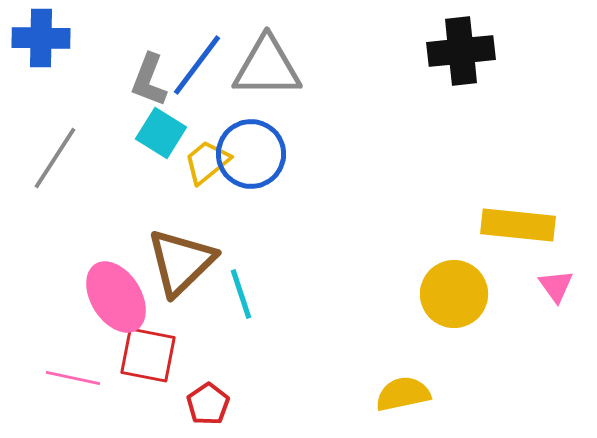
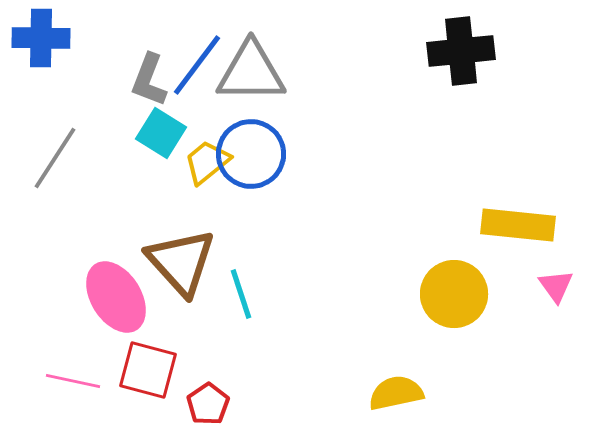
gray triangle: moved 16 px left, 5 px down
brown triangle: rotated 28 degrees counterclockwise
red square: moved 15 px down; rotated 4 degrees clockwise
pink line: moved 3 px down
yellow semicircle: moved 7 px left, 1 px up
